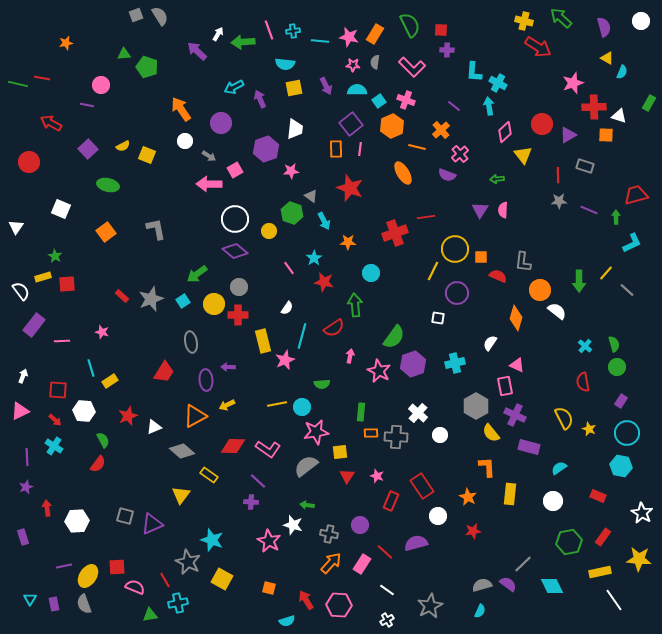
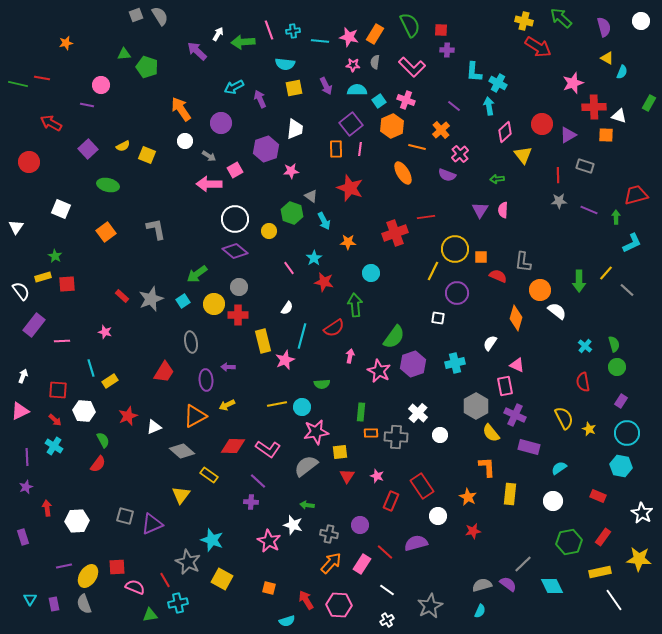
pink star at (102, 332): moved 3 px right
